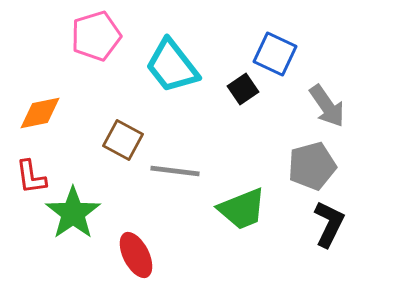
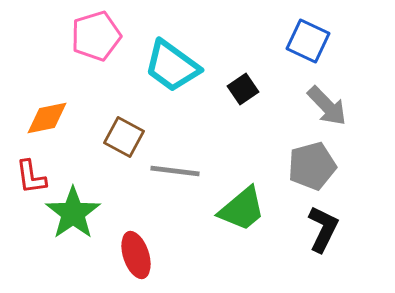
blue square: moved 33 px right, 13 px up
cyan trapezoid: rotated 16 degrees counterclockwise
gray arrow: rotated 9 degrees counterclockwise
orange diamond: moved 7 px right, 5 px down
brown square: moved 1 px right, 3 px up
green trapezoid: rotated 18 degrees counterclockwise
black L-shape: moved 6 px left, 5 px down
red ellipse: rotated 9 degrees clockwise
